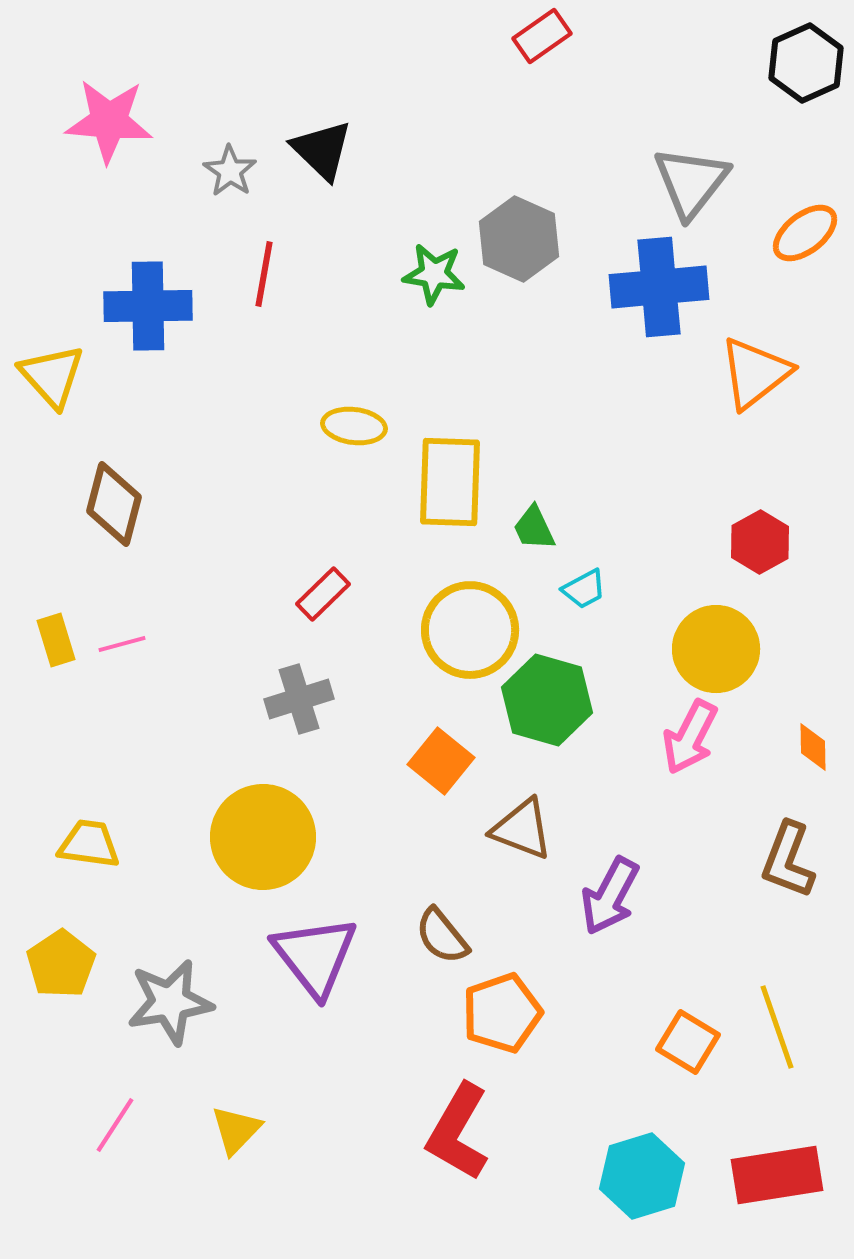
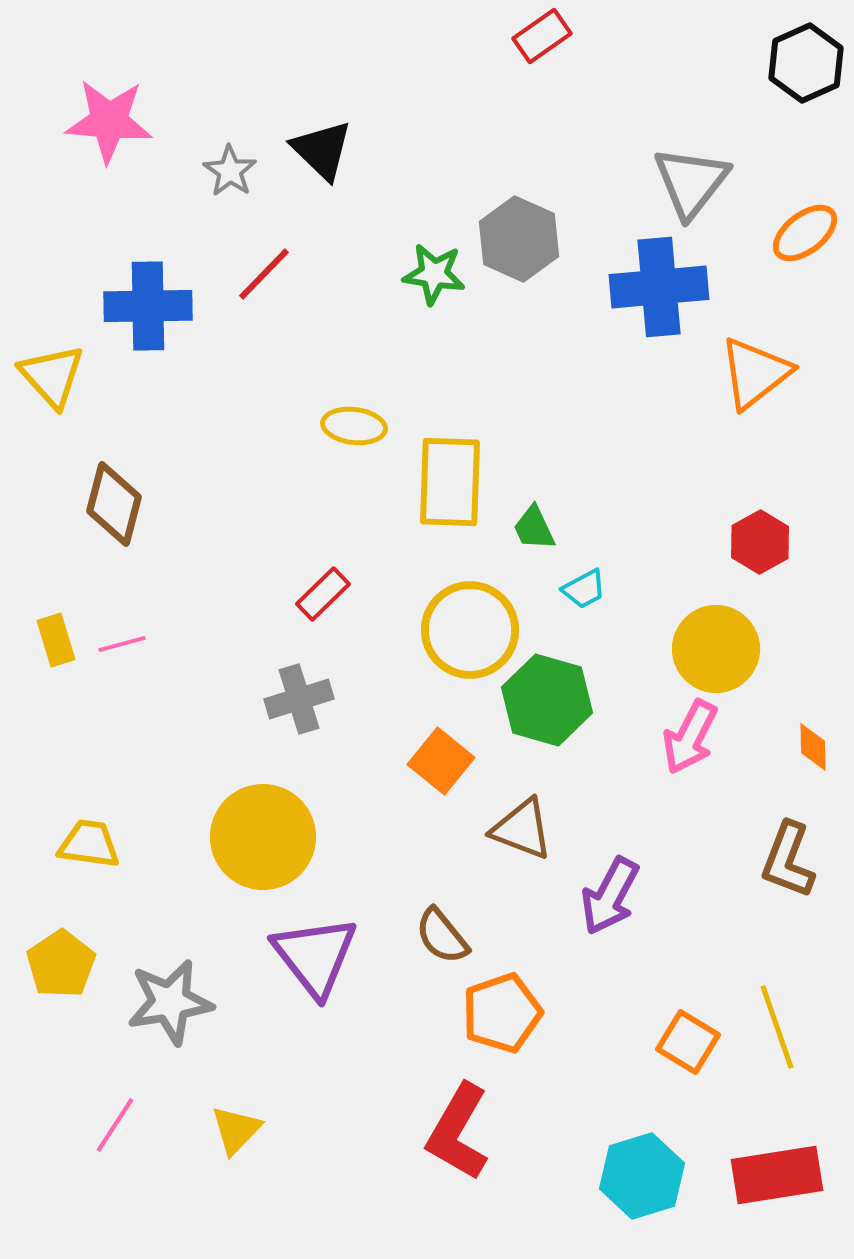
red line at (264, 274): rotated 34 degrees clockwise
